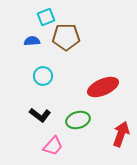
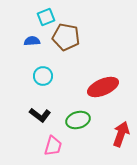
brown pentagon: rotated 12 degrees clockwise
pink trapezoid: rotated 25 degrees counterclockwise
